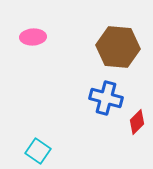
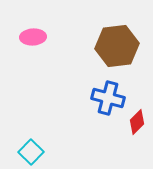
brown hexagon: moved 1 px left, 1 px up; rotated 12 degrees counterclockwise
blue cross: moved 2 px right
cyan square: moved 7 px left, 1 px down; rotated 10 degrees clockwise
